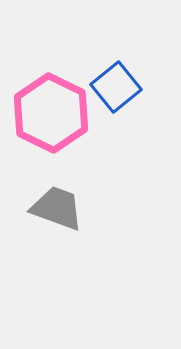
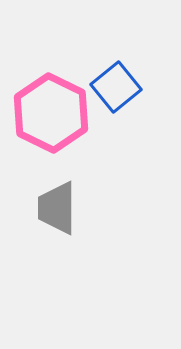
gray trapezoid: rotated 110 degrees counterclockwise
